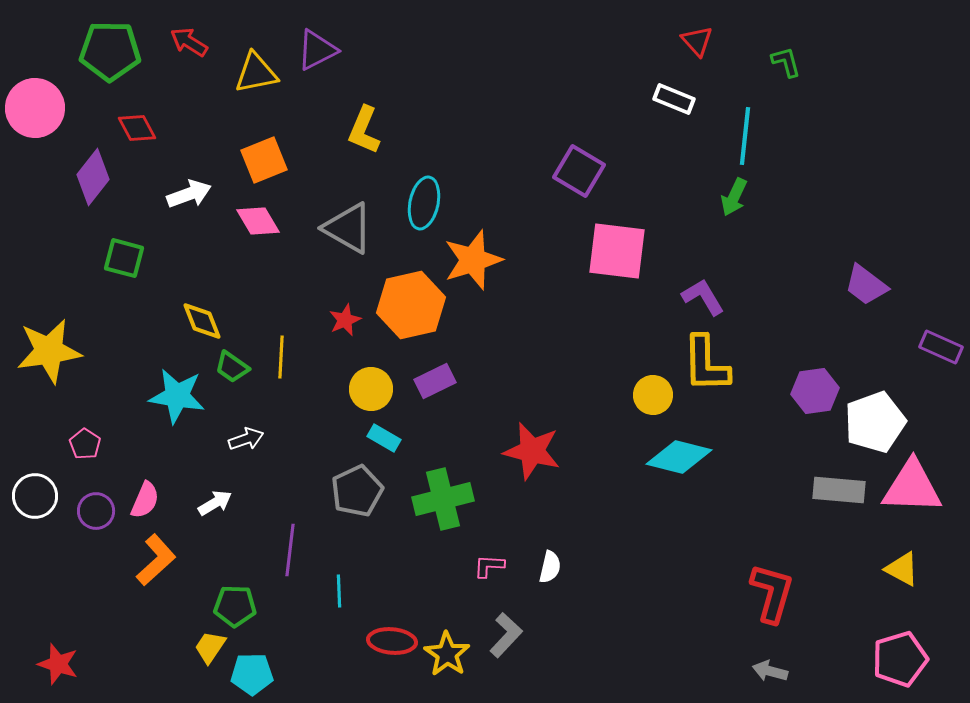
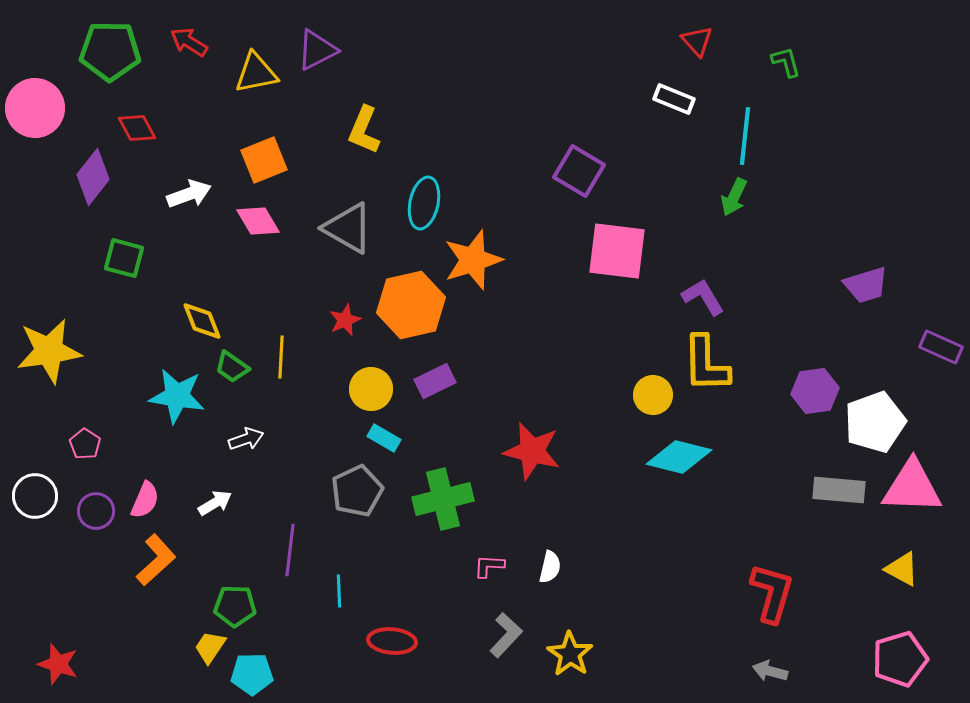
purple trapezoid at (866, 285): rotated 54 degrees counterclockwise
yellow star at (447, 654): moved 123 px right
